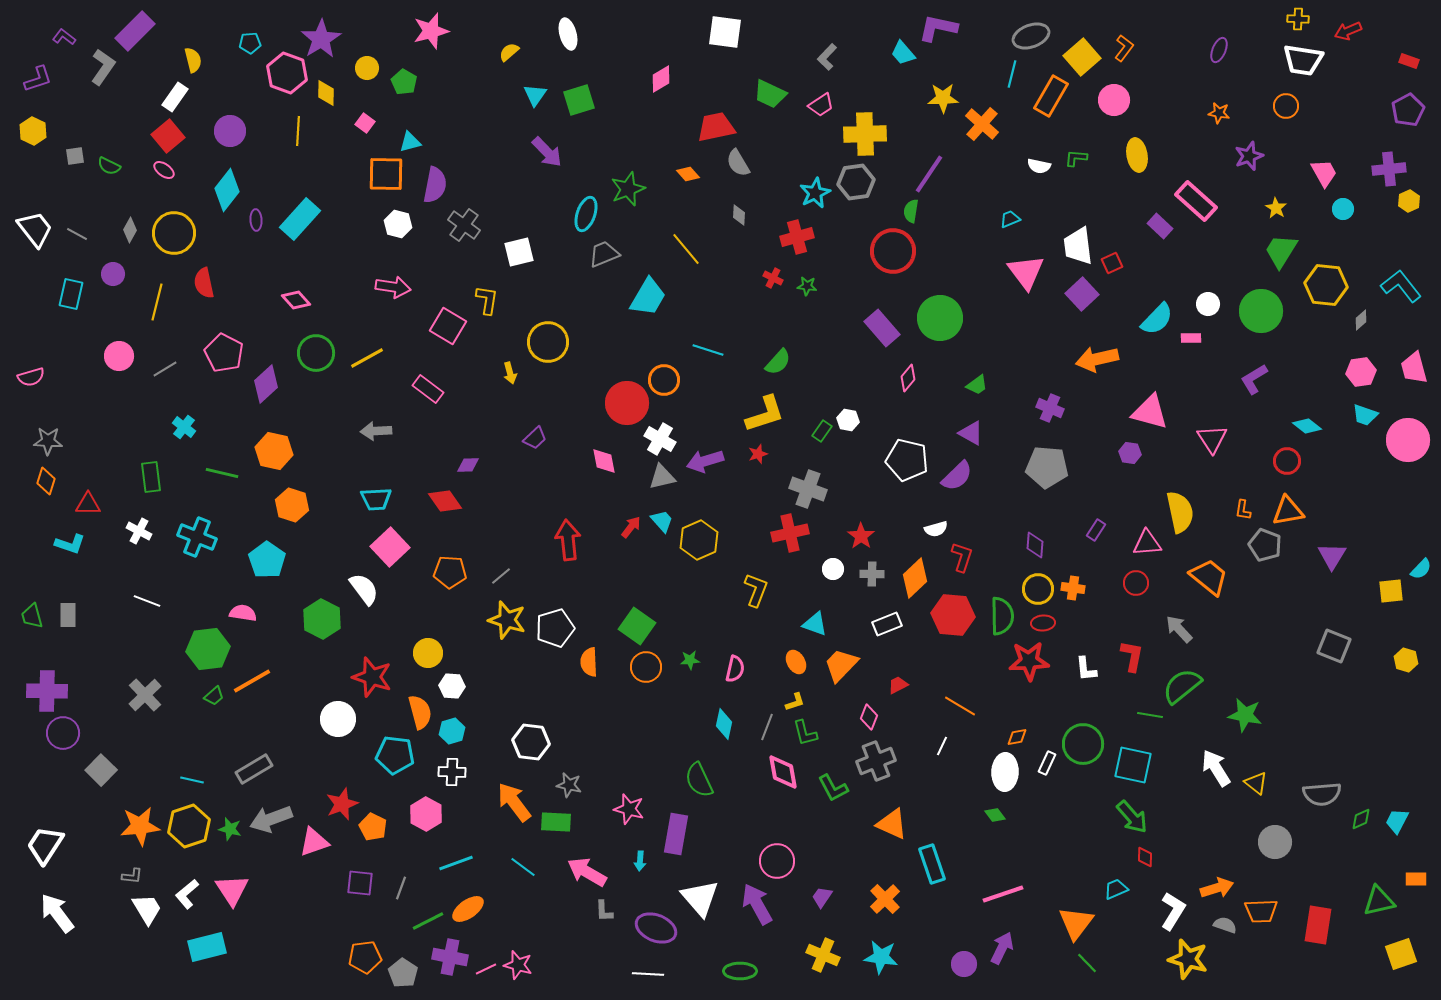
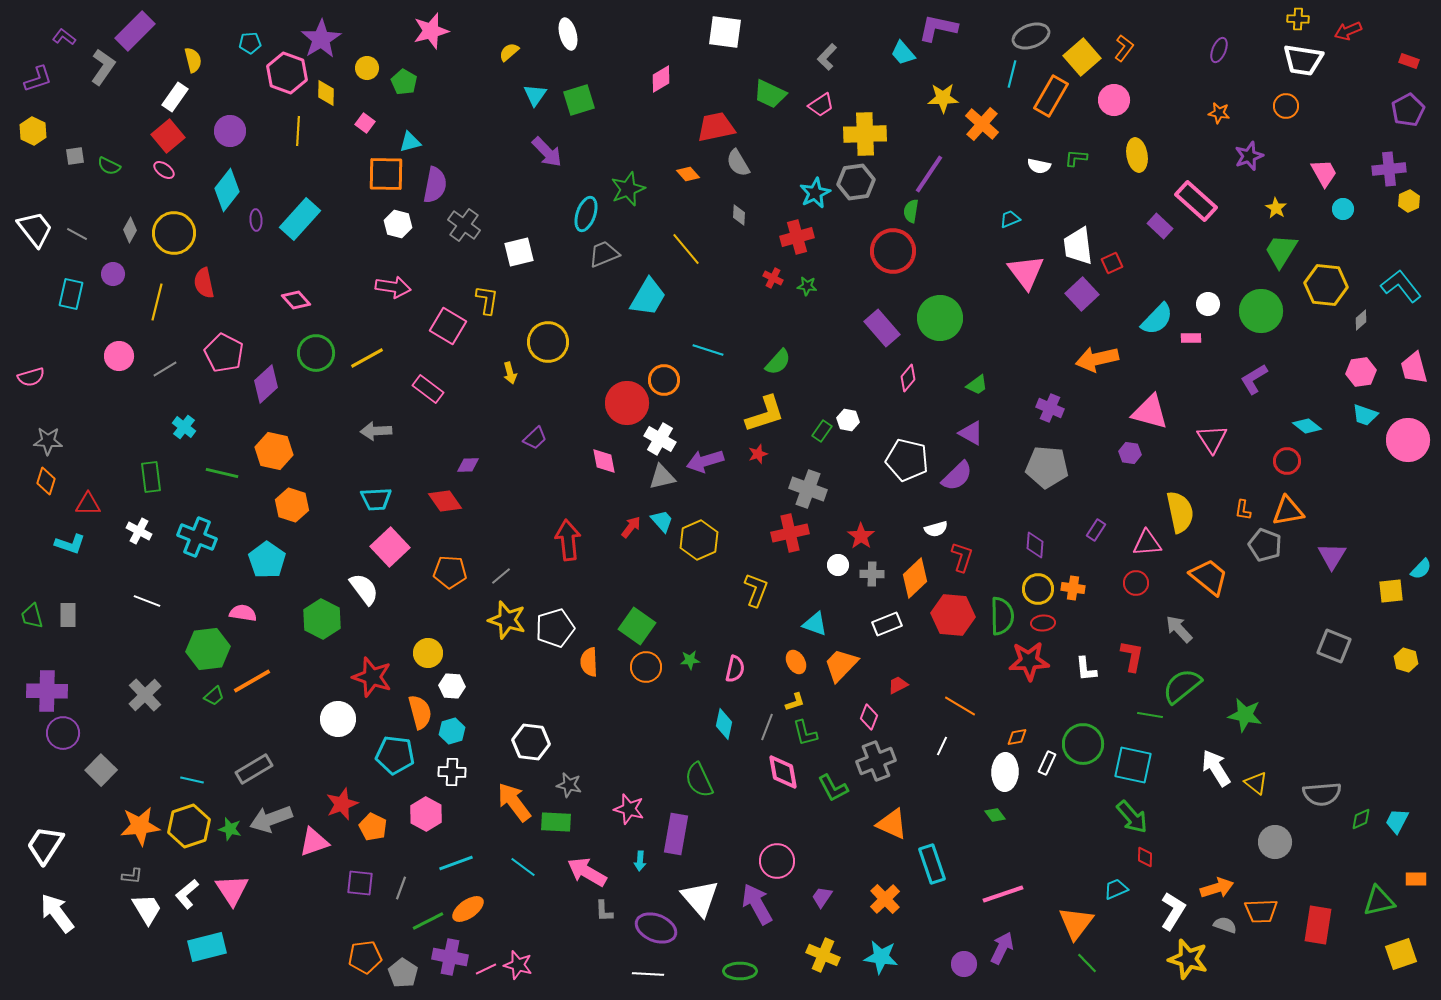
white circle at (833, 569): moved 5 px right, 4 px up
